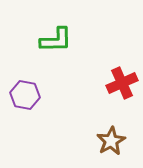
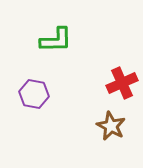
purple hexagon: moved 9 px right, 1 px up
brown star: moved 15 px up; rotated 16 degrees counterclockwise
